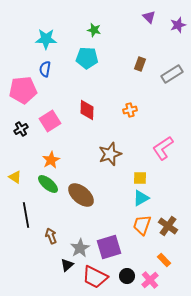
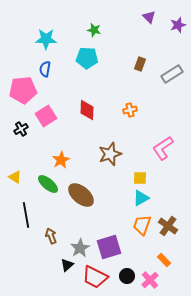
pink square: moved 4 px left, 5 px up
orange star: moved 10 px right
